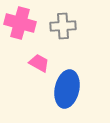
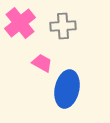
pink cross: rotated 36 degrees clockwise
pink trapezoid: moved 3 px right
